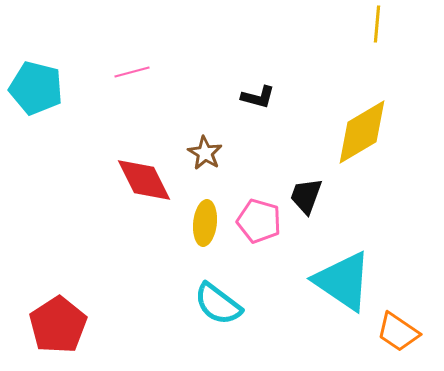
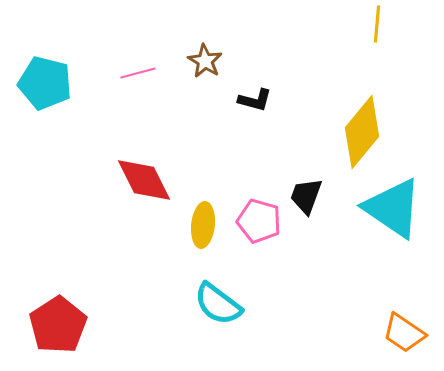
pink line: moved 6 px right, 1 px down
cyan pentagon: moved 9 px right, 5 px up
black L-shape: moved 3 px left, 3 px down
yellow diamond: rotated 20 degrees counterclockwise
brown star: moved 92 px up
yellow ellipse: moved 2 px left, 2 px down
cyan triangle: moved 50 px right, 73 px up
orange trapezoid: moved 6 px right, 1 px down
